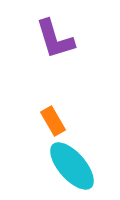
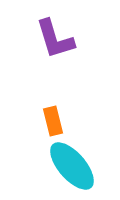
orange rectangle: rotated 16 degrees clockwise
